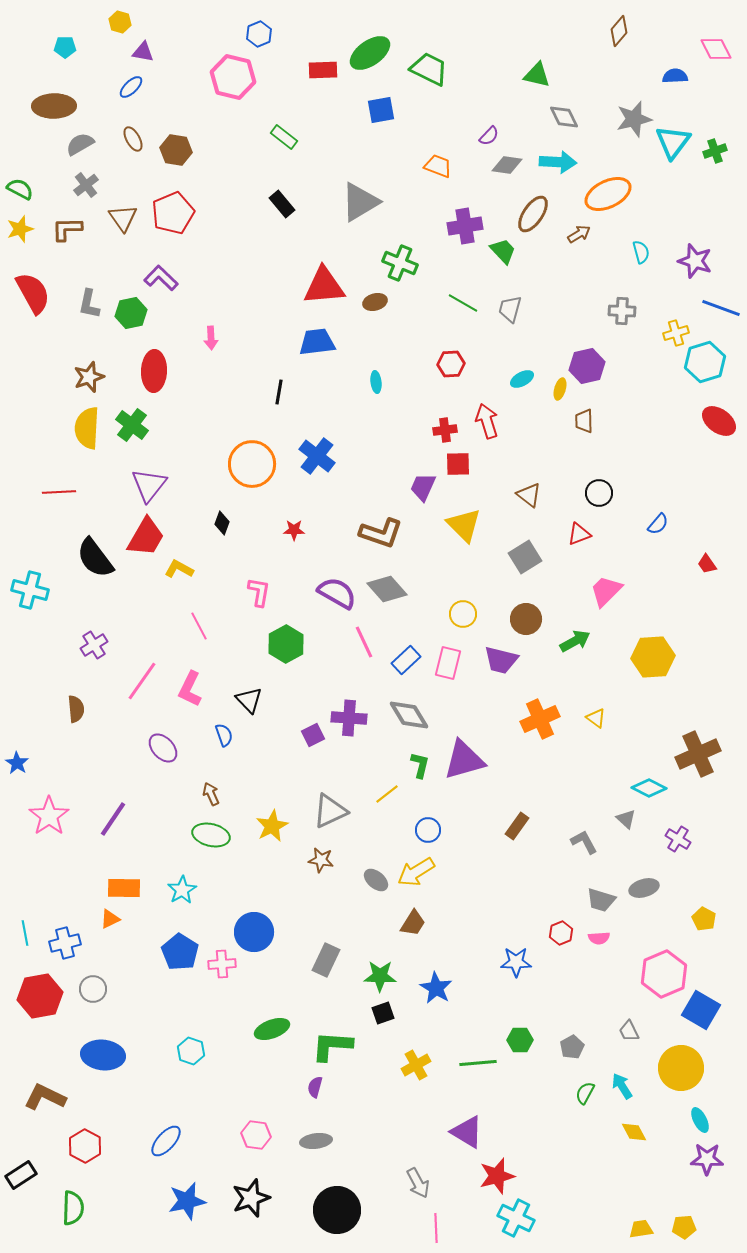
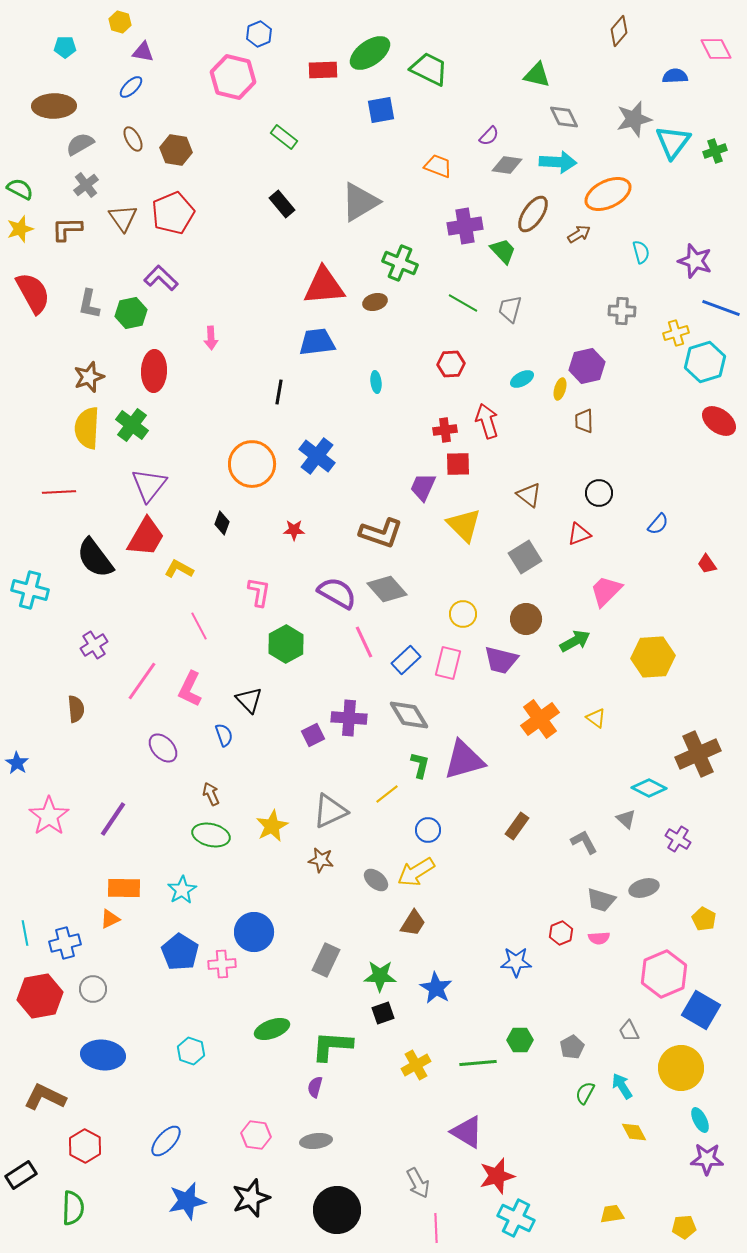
orange cross at (540, 719): rotated 12 degrees counterclockwise
yellow trapezoid at (641, 1229): moved 29 px left, 15 px up
